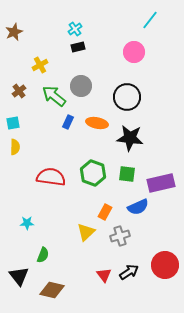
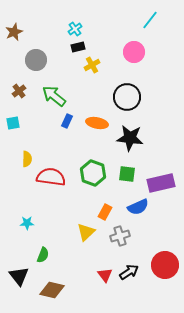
yellow cross: moved 52 px right
gray circle: moved 45 px left, 26 px up
blue rectangle: moved 1 px left, 1 px up
yellow semicircle: moved 12 px right, 12 px down
red triangle: moved 1 px right
